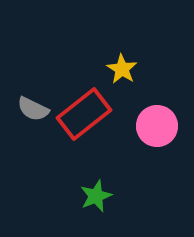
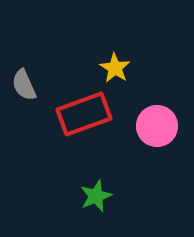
yellow star: moved 7 px left, 1 px up
gray semicircle: moved 9 px left, 24 px up; rotated 40 degrees clockwise
red rectangle: rotated 18 degrees clockwise
